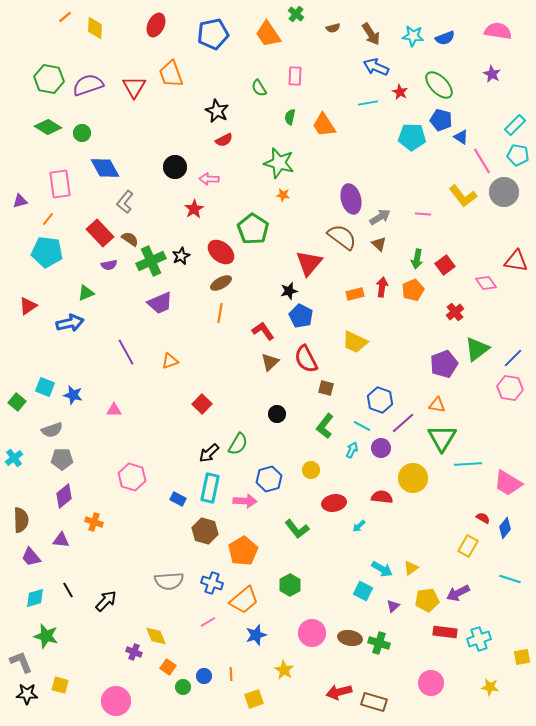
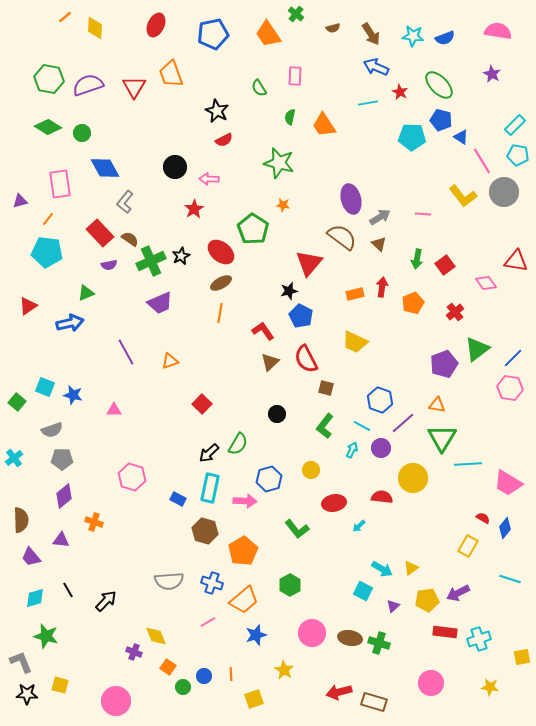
orange star at (283, 195): moved 10 px down
orange pentagon at (413, 290): moved 13 px down
